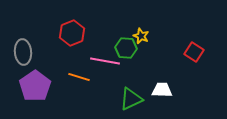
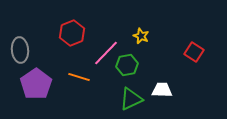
green hexagon: moved 1 px right, 17 px down; rotated 15 degrees counterclockwise
gray ellipse: moved 3 px left, 2 px up
pink line: moved 1 px right, 8 px up; rotated 56 degrees counterclockwise
purple pentagon: moved 1 px right, 2 px up
